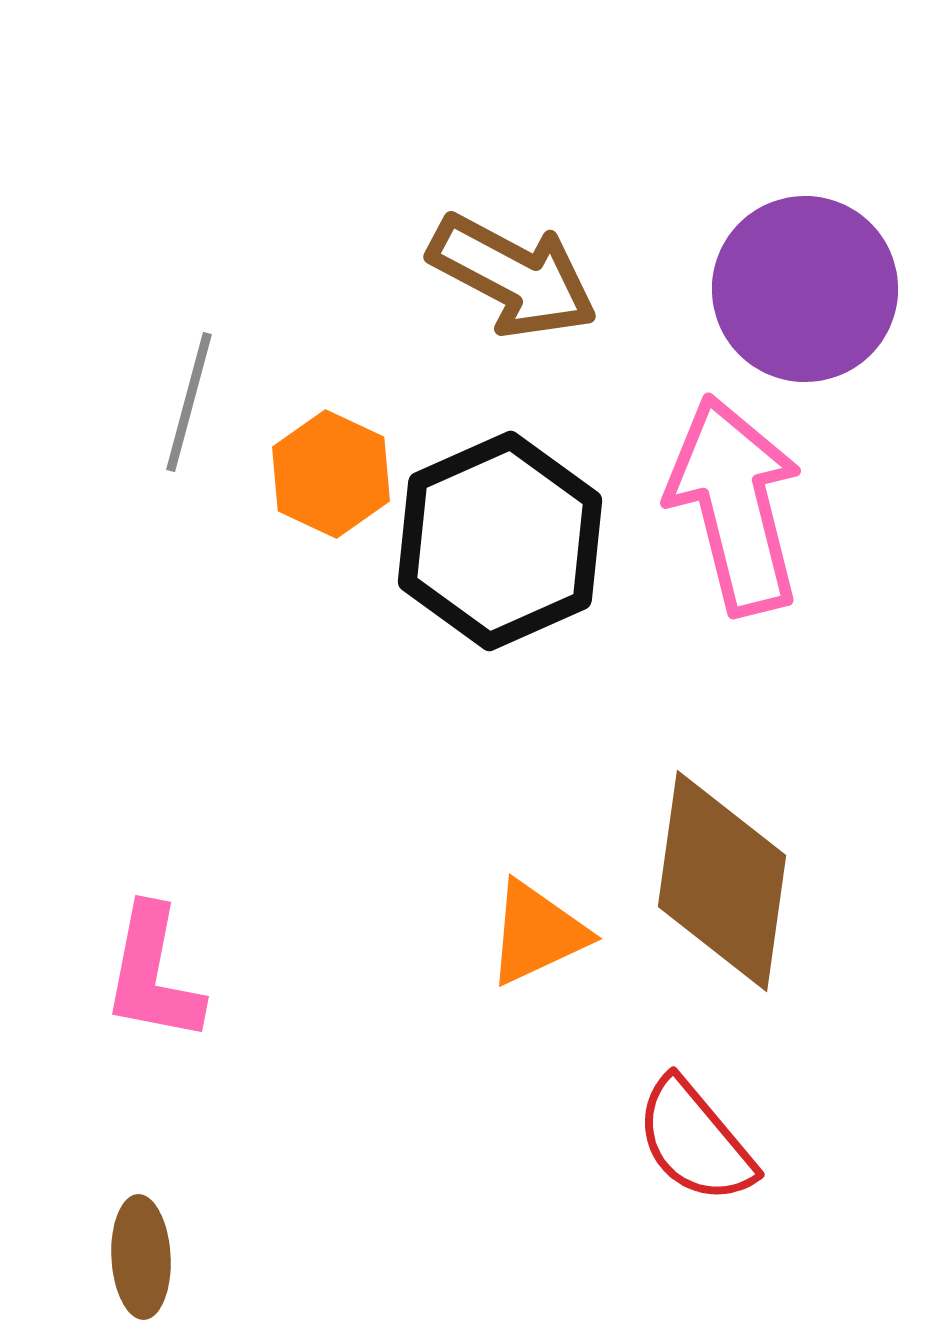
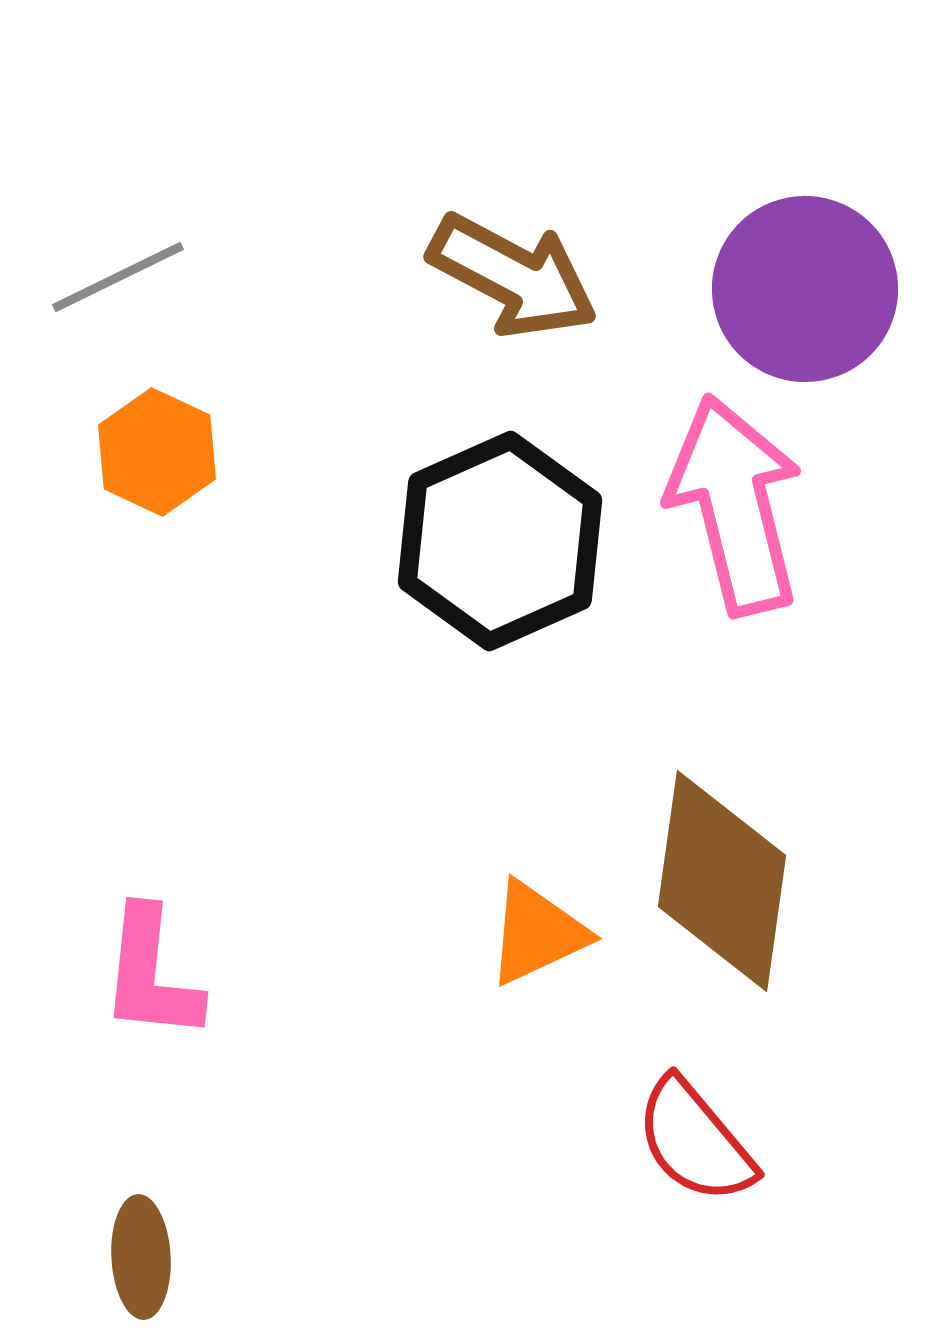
gray line: moved 71 px left, 125 px up; rotated 49 degrees clockwise
orange hexagon: moved 174 px left, 22 px up
pink L-shape: moved 2 px left; rotated 5 degrees counterclockwise
